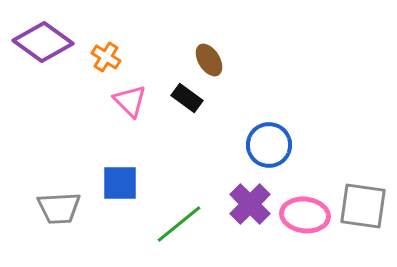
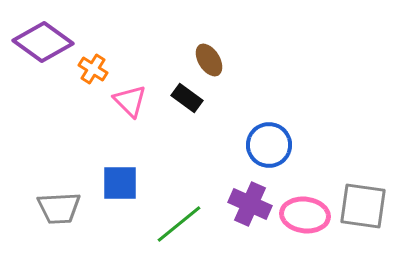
orange cross: moved 13 px left, 12 px down
purple cross: rotated 21 degrees counterclockwise
